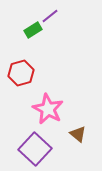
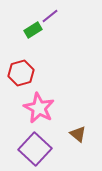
pink star: moved 9 px left, 1 px up
